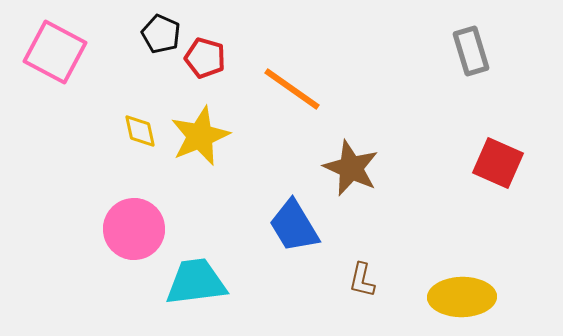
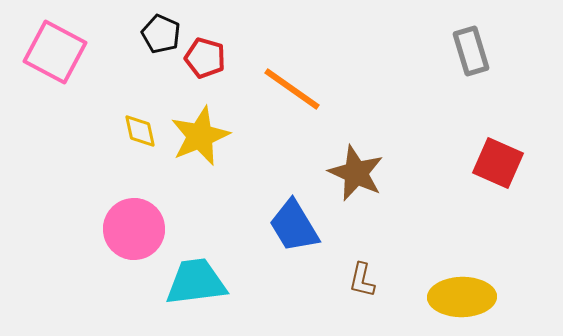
brown star: moved 5 px right, 5 px down
